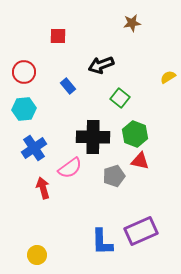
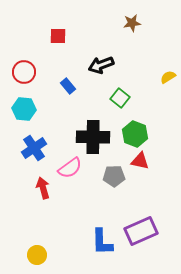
cyan hexagon: rotated 10 degrees clockwise
gray pentagon: rotated 15 degrees clockwise
